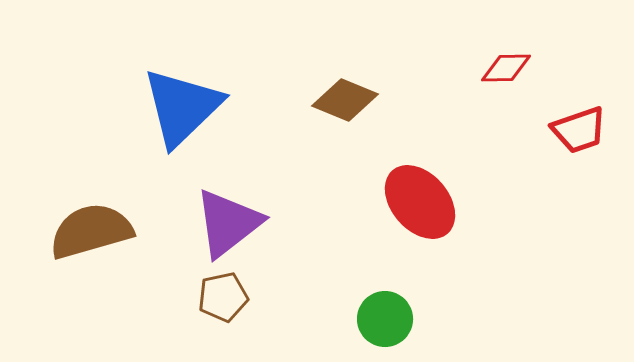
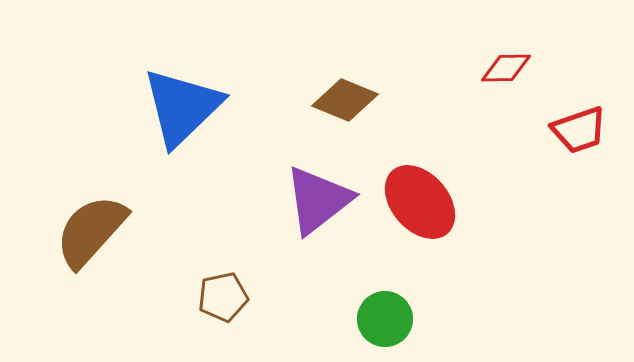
purple triangle: moved 90 px right, 23 px up
brown semicircle: rotated 32 degrees counterclockwise
